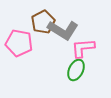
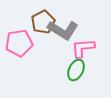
pink pentagon: rotated 20 degrees counterclockwise
